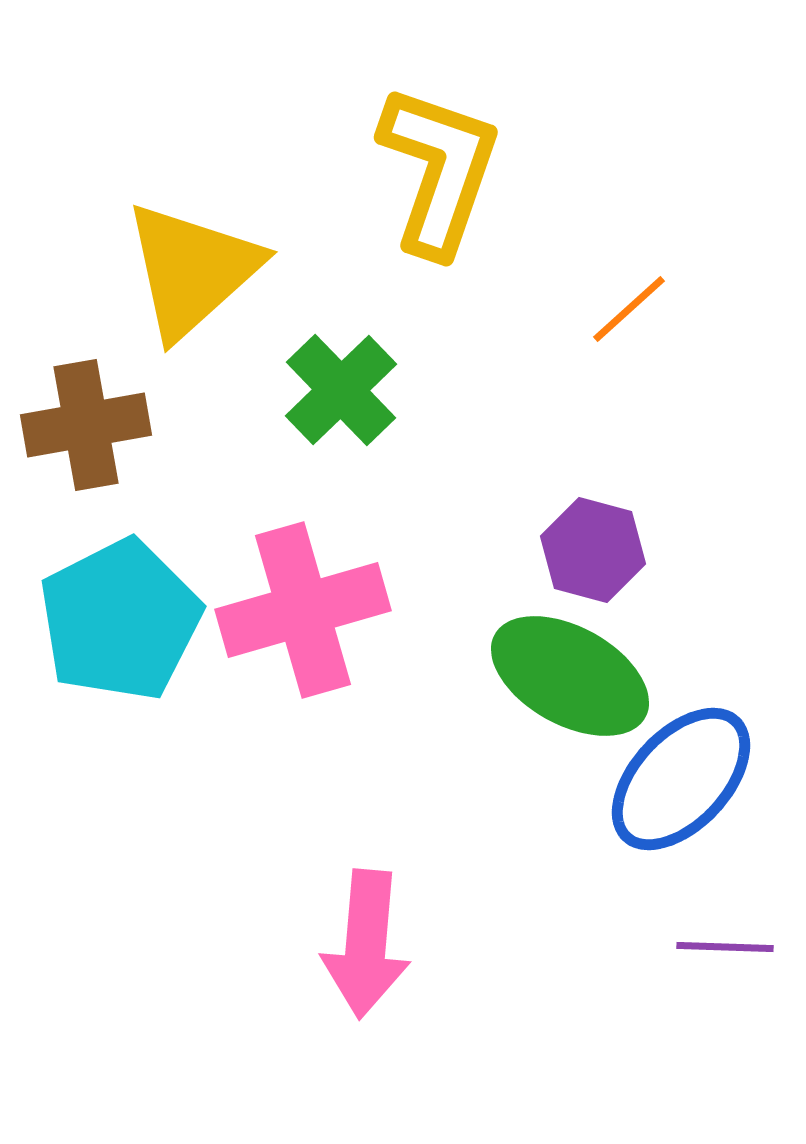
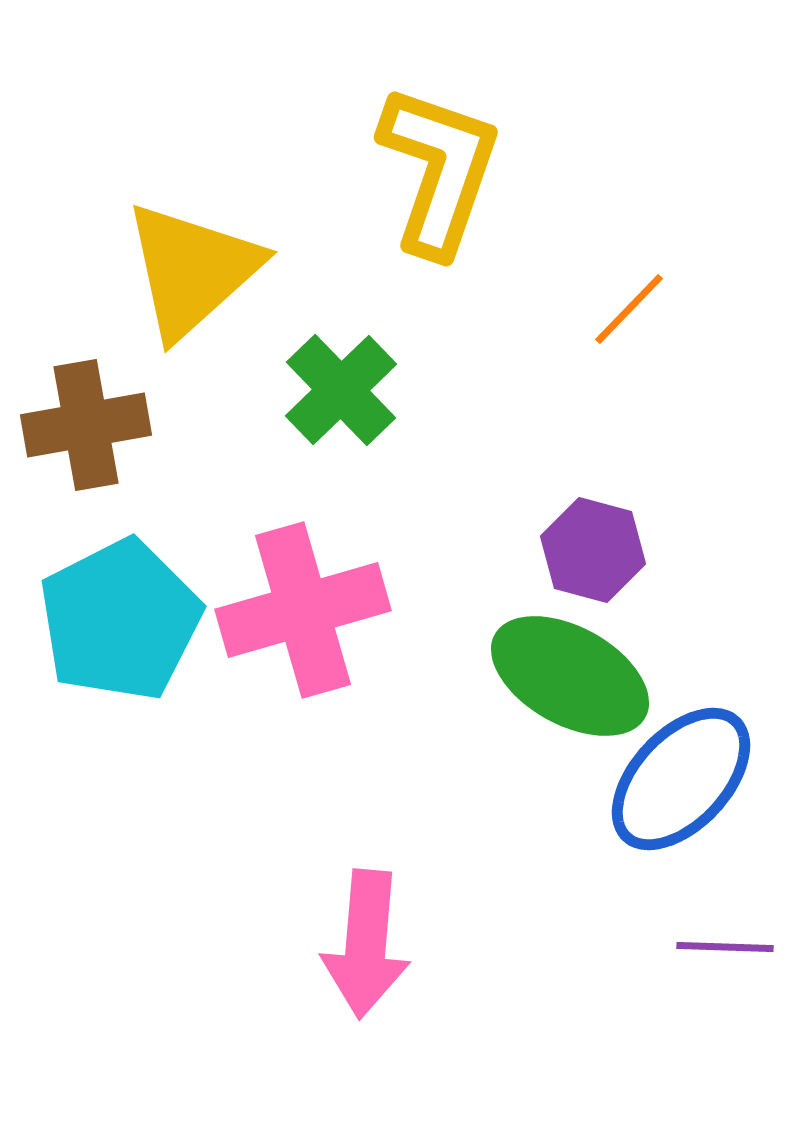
orange line: rotated 4 degrees counterclockwise
